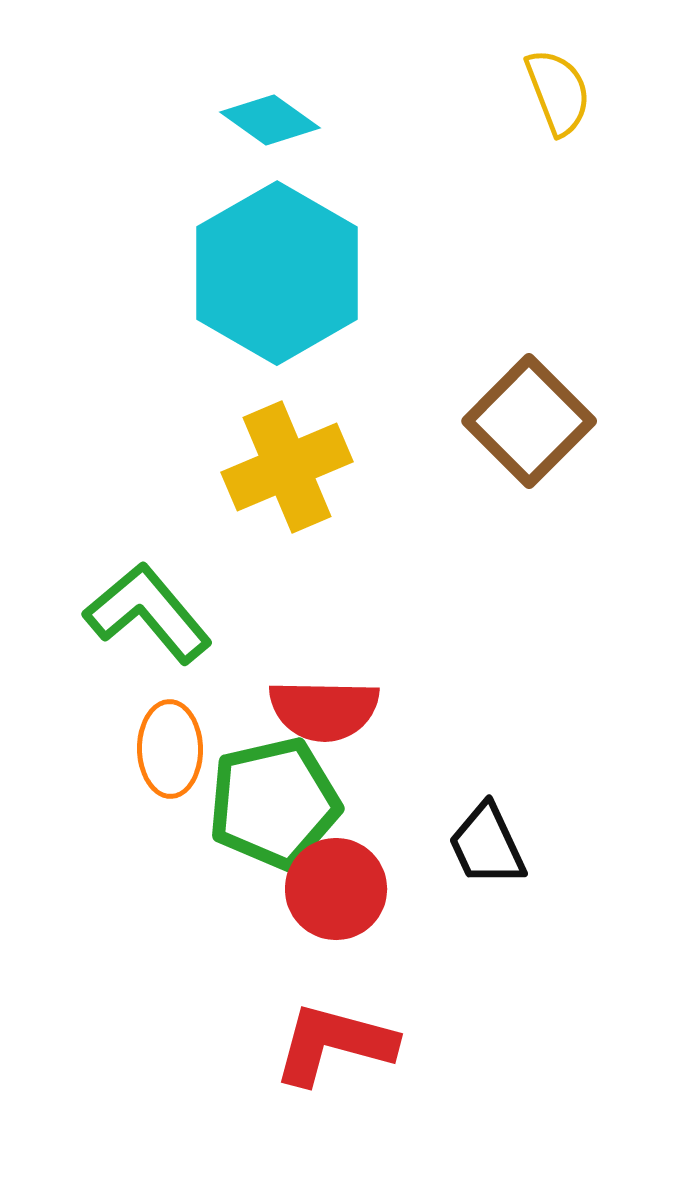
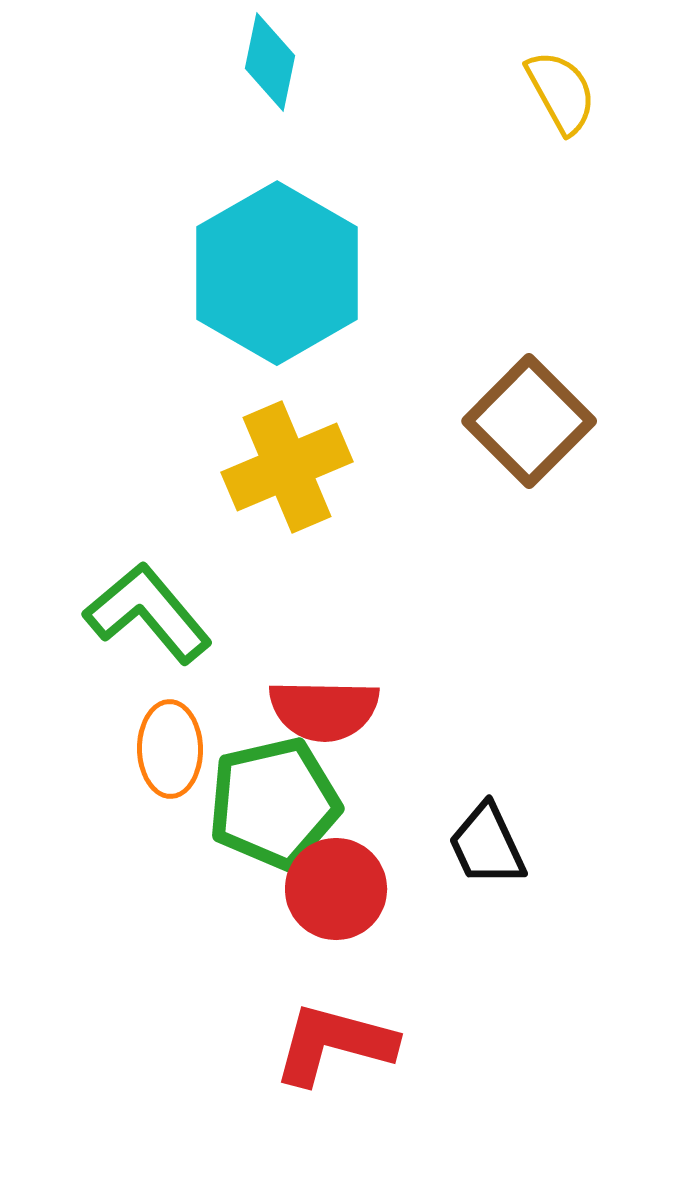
yellow semicircle: moved 3 px right; rotated 8 degrees counterclockwise
cyan diamond: moved 58 px up; rotated 66 degrees clockwise
